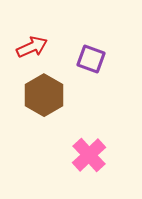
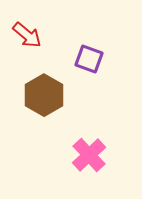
red arrow: moved 5 px left, 12 px up; rotated 64 degrees clockwise
purple square: moved 2 px left
